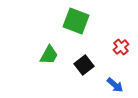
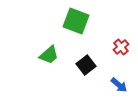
green trapezoid: rotated 20 degrees clockwise
black square: moved 2 px right
blue arrow: moved 4 px right
